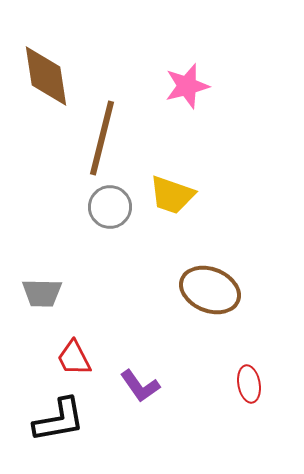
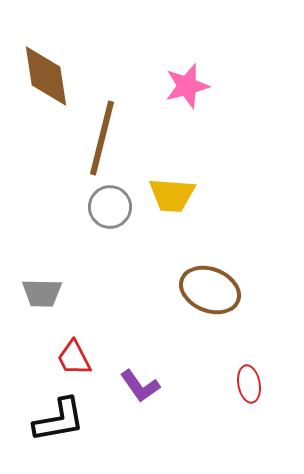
yellow trapezoid: rotated 15 degrees counterclockwise
